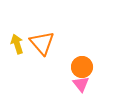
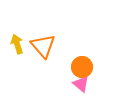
orange triangle: moved 1 px right, 3 px down
pink triangle: rotated 12 degrees counterclockwise
